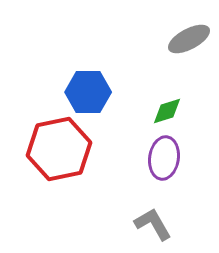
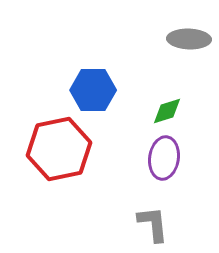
gray ellipse: rotated 30 degrees clockwise
blue hexagon: moved 5 px right, 2 px up
gray L-shape: rotated 24 degrees clockwise
